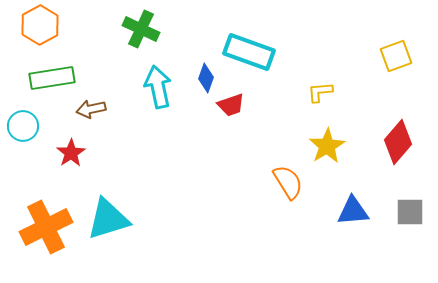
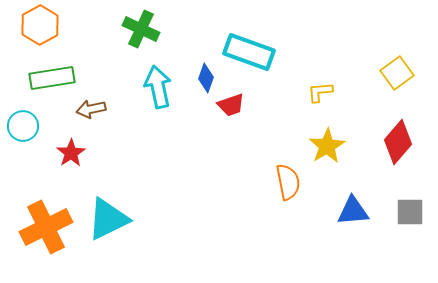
yellow square: moved 1 px right, 17 px down; rotated 16 degrees counterclockwise
orange semicircle: rotated 21 degrees clockwise
cyan triangle: rotated 9 degrees counterclockwise
